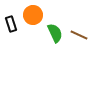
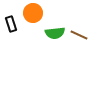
orange circle: moved 2 px up
green semicircle: rotated 108 degrees clockwise
